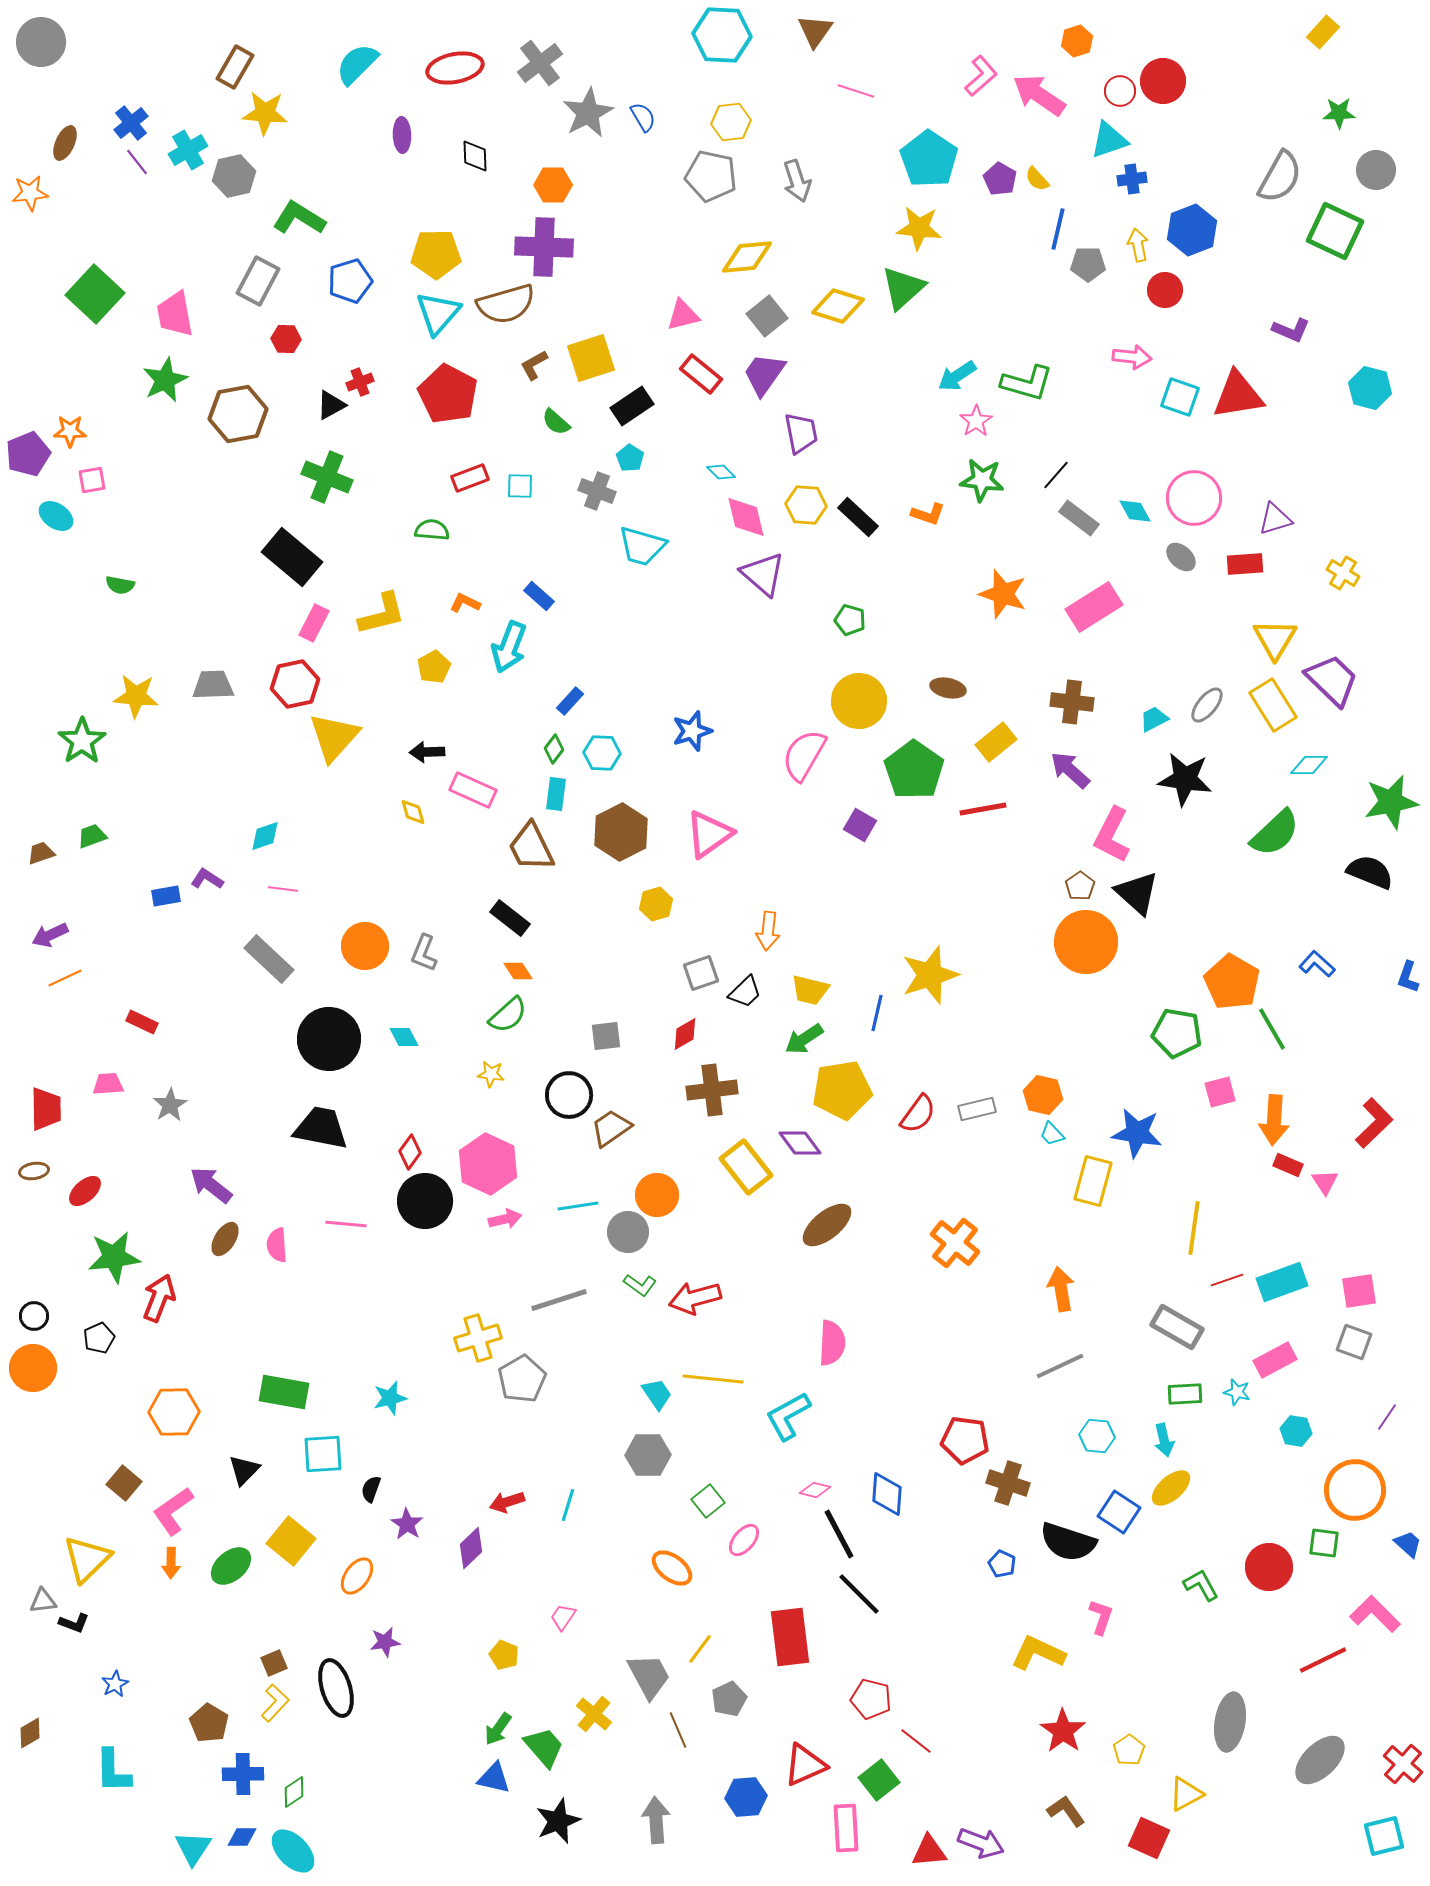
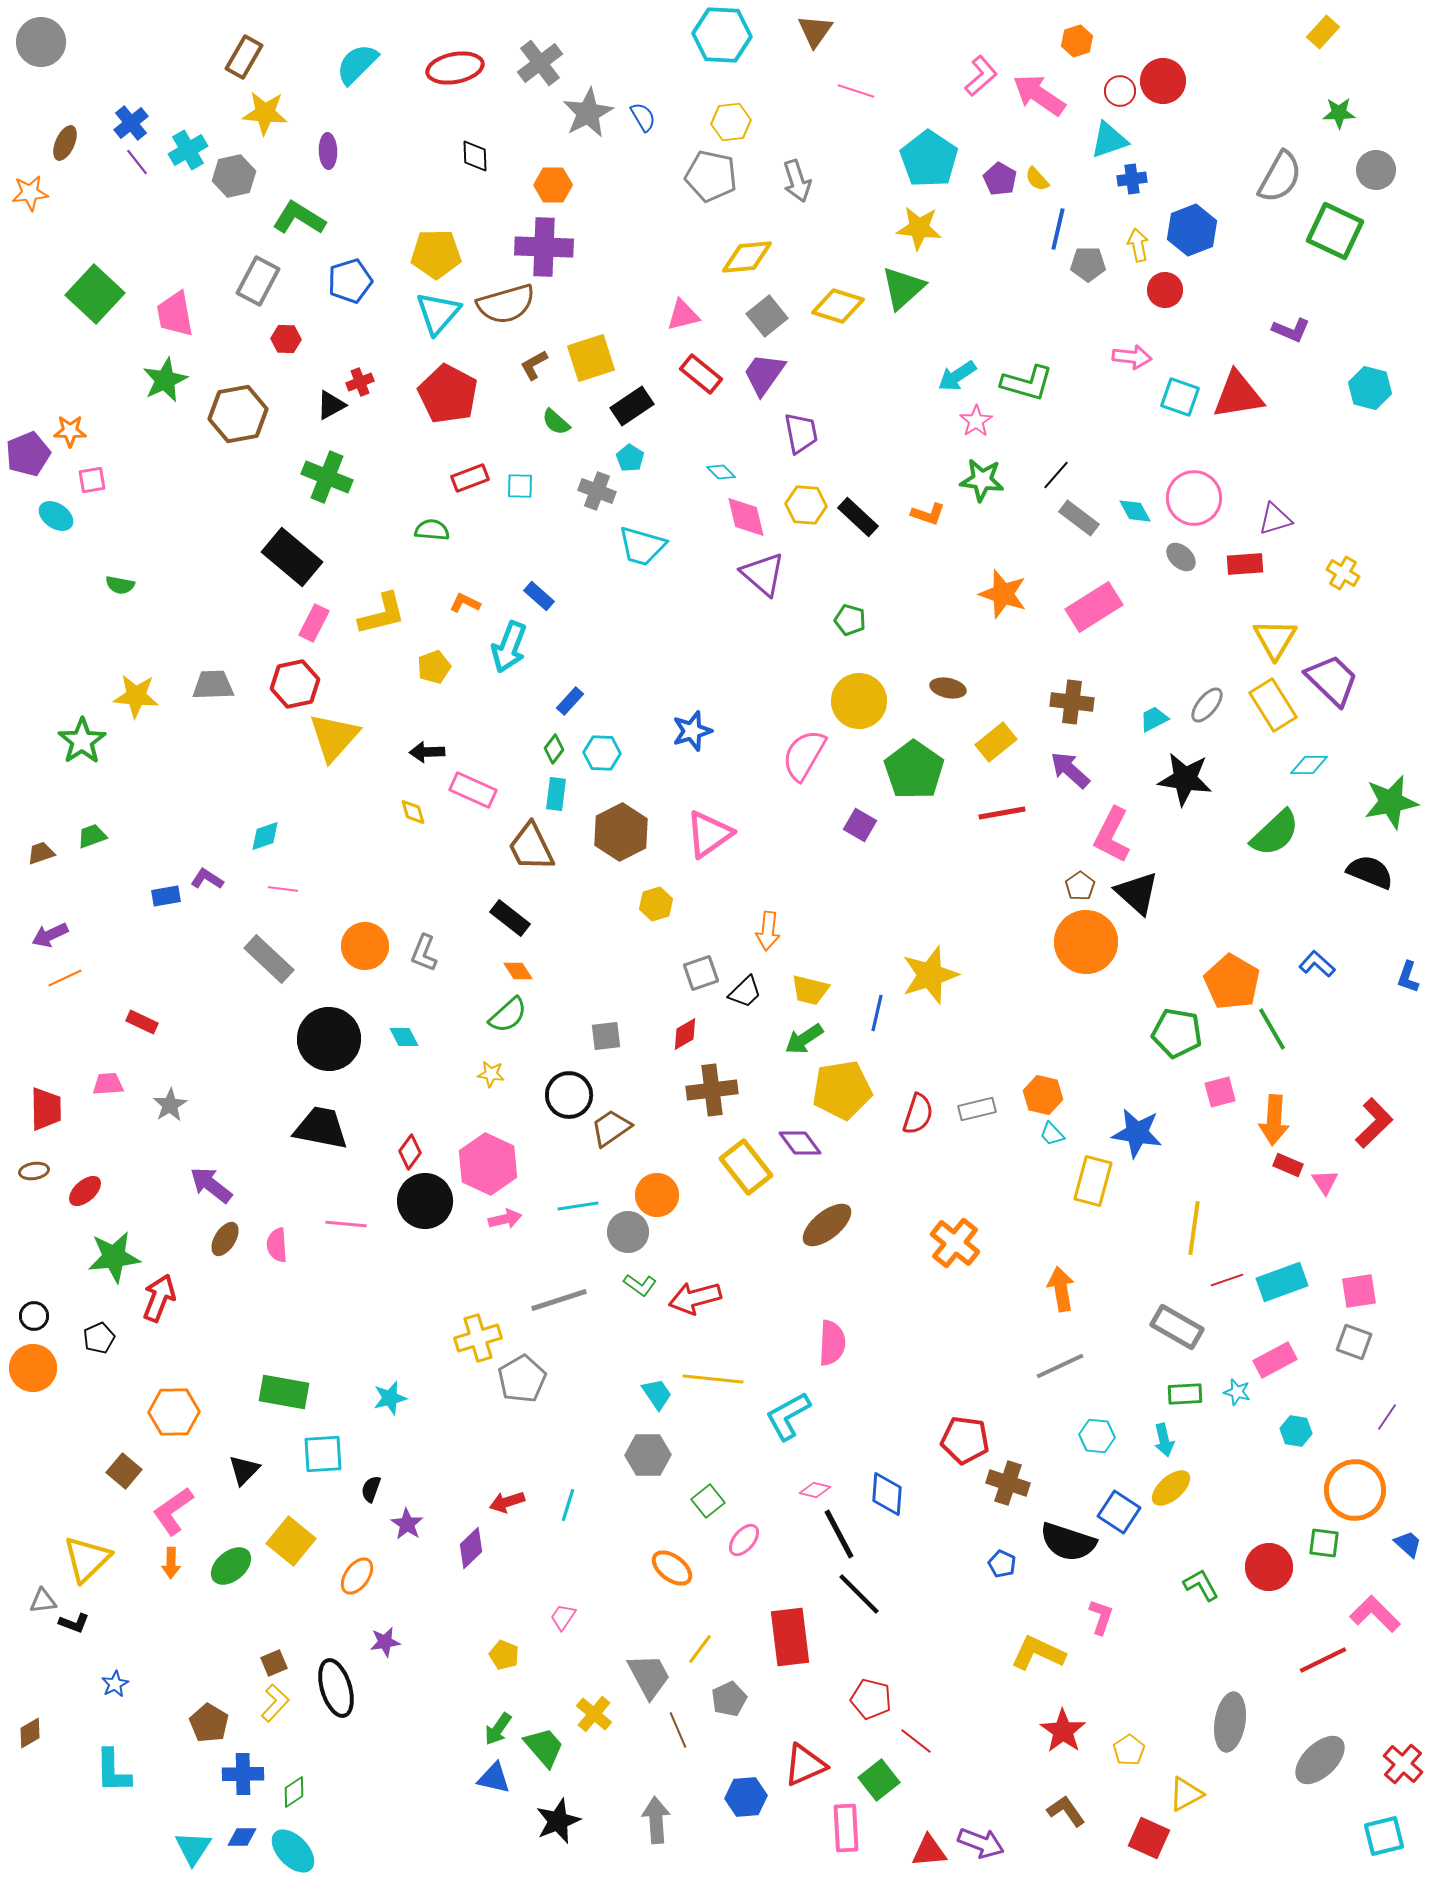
brown rectangle at (235, 67): moved 9 px right, 10 px up
purple ellipse at (402, 135): moved 74 px left, 16 px down
yellow pentagon at (434, 667): rotated 8 degrees clockwise
red line at (983, 809): moved 19 px right, 4 px down
red semicircle at (918, 1114): rotated 18 degrees counterclockwise
brown square at (124, 1483): moved 12 px up
